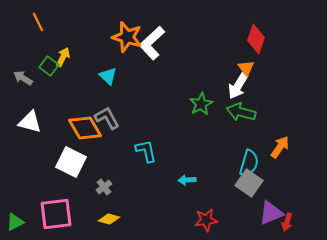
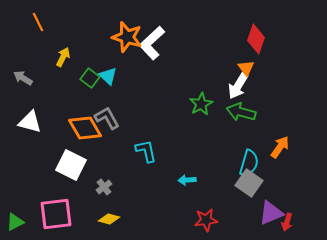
green square: moved 41 px right, 12 px down
white square: moved 3 px down
